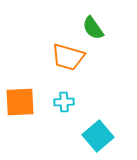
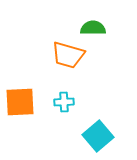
green semicircle: rotated 125 degrees clockwise
orange trapezoid: moved 2 px up
